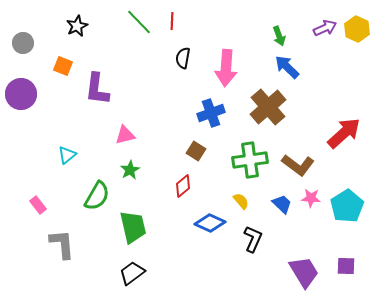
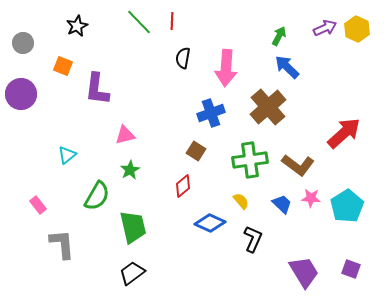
green arrow: rotated 132 degrees counterclockwise
purple square: moved 5 px right, 3 px down; rotated 18 degrees clockwise
